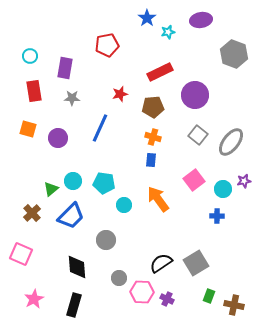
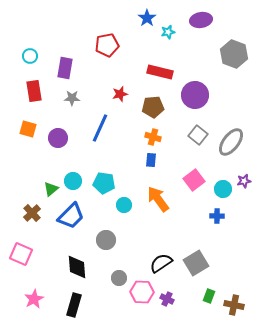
red rectangle at (160, 72): rotated 40 degrees clockwise
